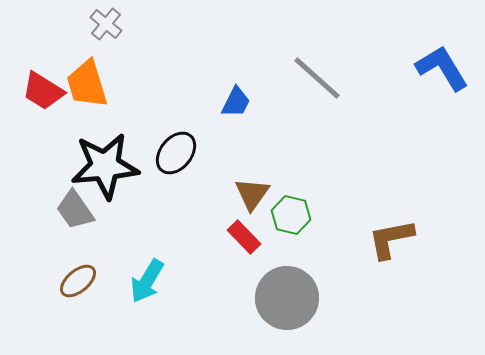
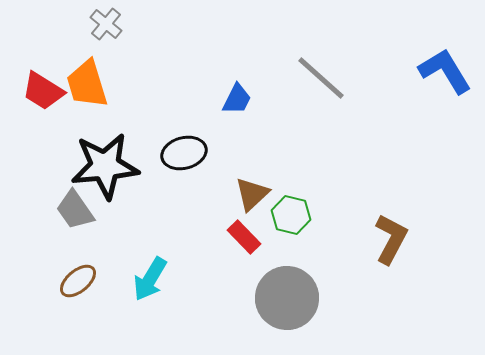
blue L-shape: moved 3 px right, 3 px down
gray line: moved 4 px right
blue trapezoid: moved 1 px right, 3 px up
black ellipse: moved 8 px right; rotated 36 degrees clockwise
brown triangle: rotated 12 degrees clockwise
brown L-shape: rotated 129 degrees clockwise
cyan arrow: moved 3 px right, 2 px up
